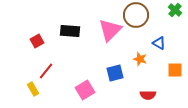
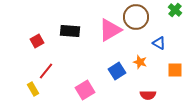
brown circle: moved 2 px down
pink triangle: rotated 15 degrees clockwise
orange star: moved 3 px down
blue square: moved 2 px right, 2 px up; rotated 18 degrees counterclockwise
